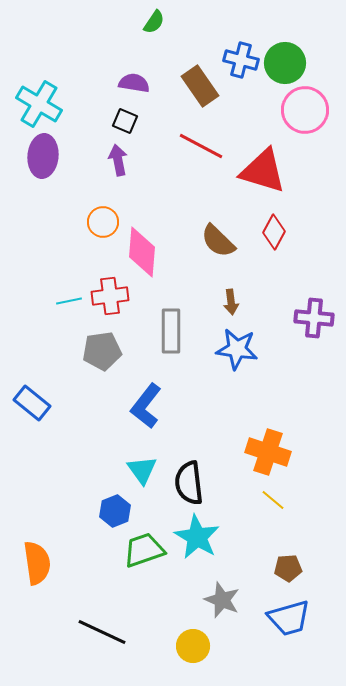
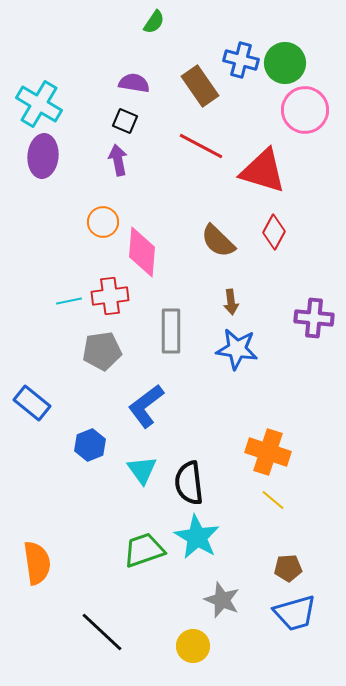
blue L-shape: rotated 15 degrees clockwise
blue hexagon: moved 25 px left, 66 px up
blue trapezoid: moved 6 px right, 5 px up
black line: rotated 18 degrees clockwise
